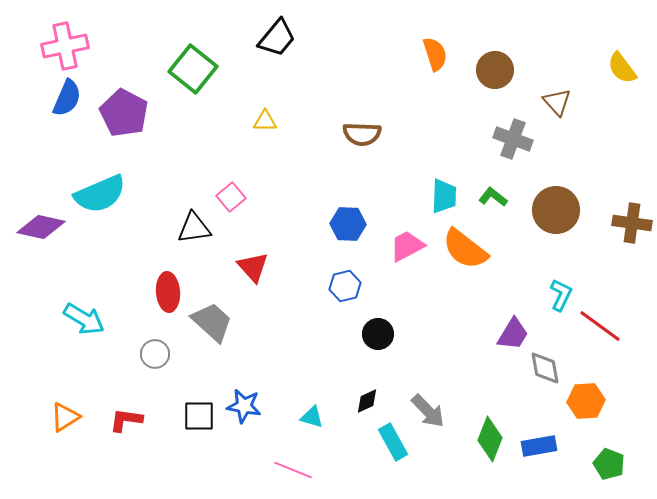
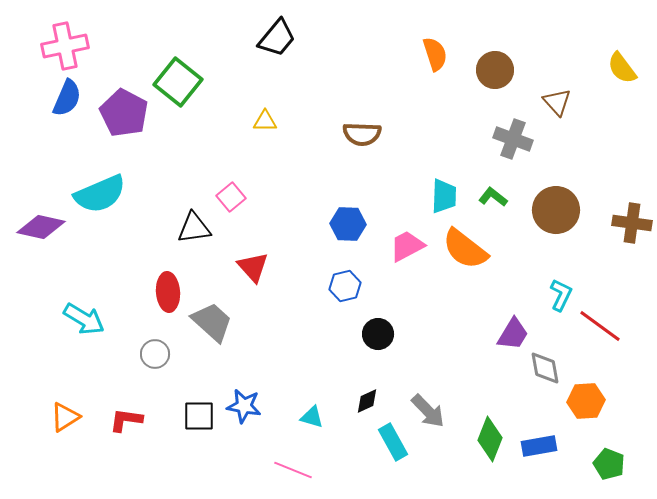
green square at (193, 69): moved 15 px left, 13 px down
